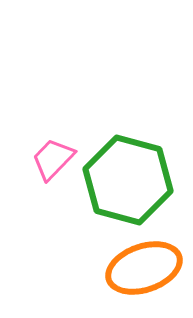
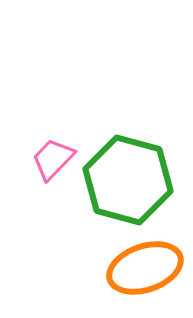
orange ellipse: moved 1 px right
